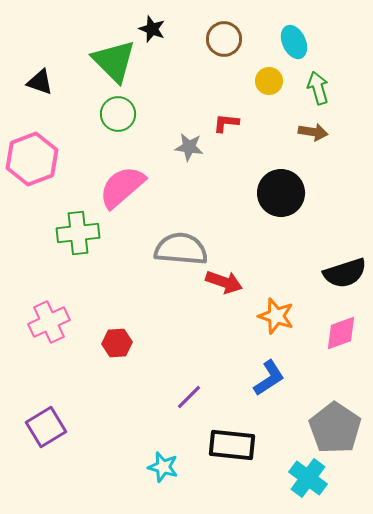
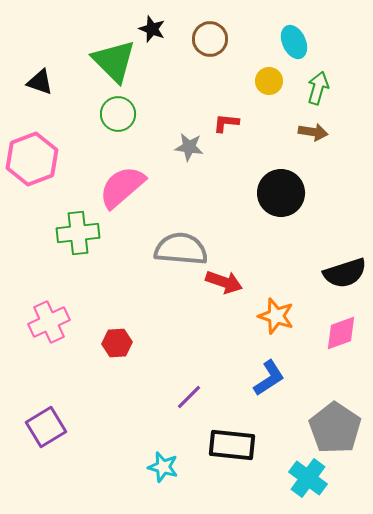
brown circle: moved 14 px left
green arrow: rotated 32 degrees clockwise
